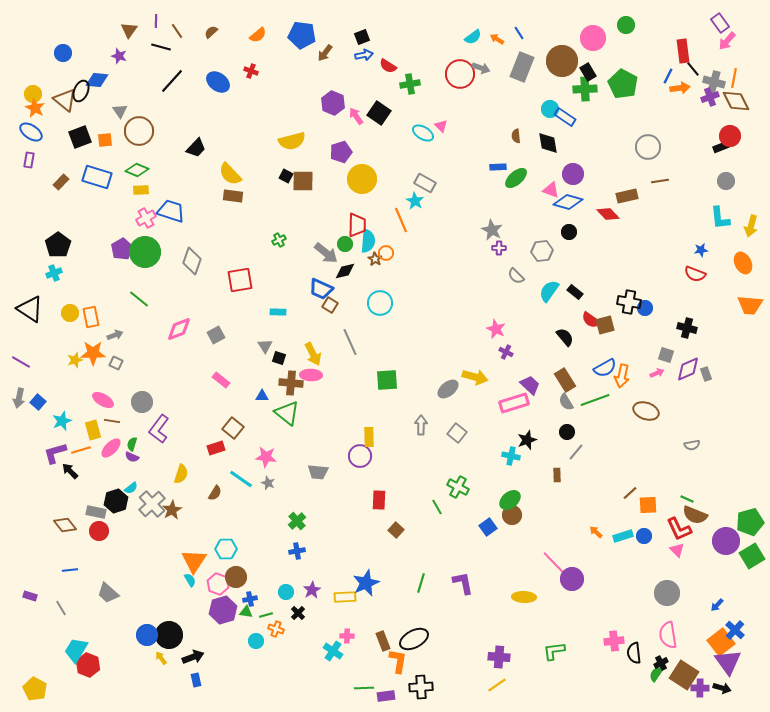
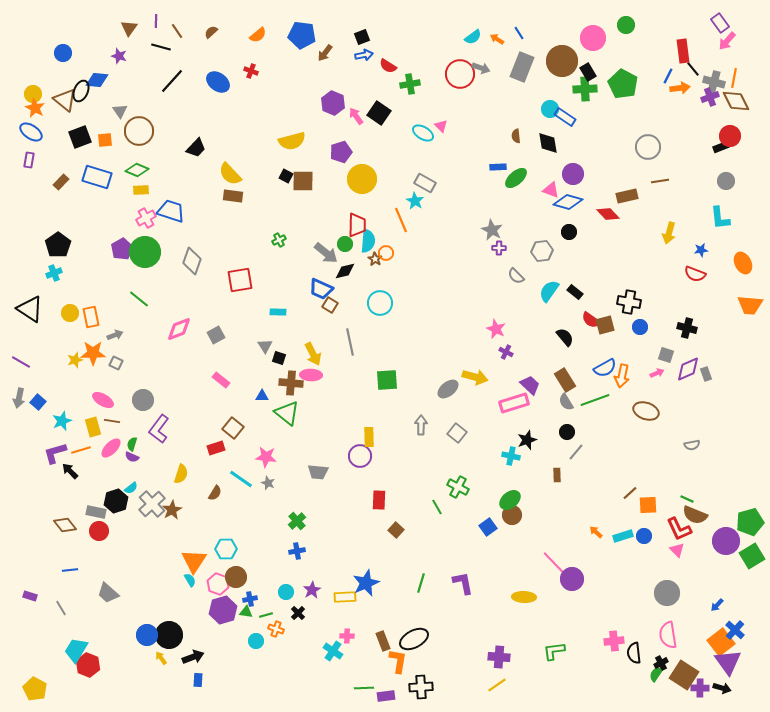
brown triangle at (129, 30): moved 2 px up
yellow arrow at (751, 226): moved 82 px left, 7 px down
blue circle at (645, 308): moved 5 px left, 19 px down
gray line at (350, 342): rotated 12 degrees clockwise
gray circle at (142, 402): moved 1 px right, 2 px up
yellow rectangle at (93, 430): moved 3 px up
blue rectangle at (196, 680): moved 2 px right; rotated 16 degrees clockwise
